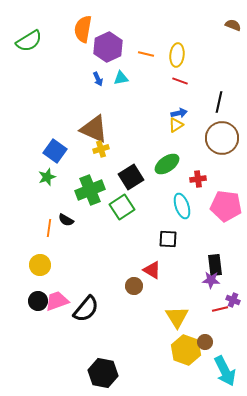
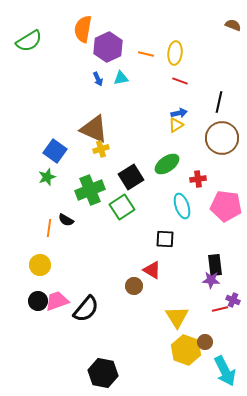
yellow ellipse at (177, 55): moved 2 px left, 2 px up
black square at (168, 239): moved 3 px left
